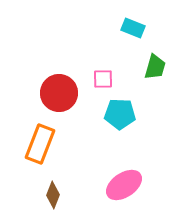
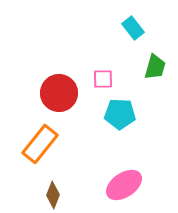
cyan rectangle: rotated 30 degrees clockwise
orange rectangle: rotated 18 degrees clockwise
